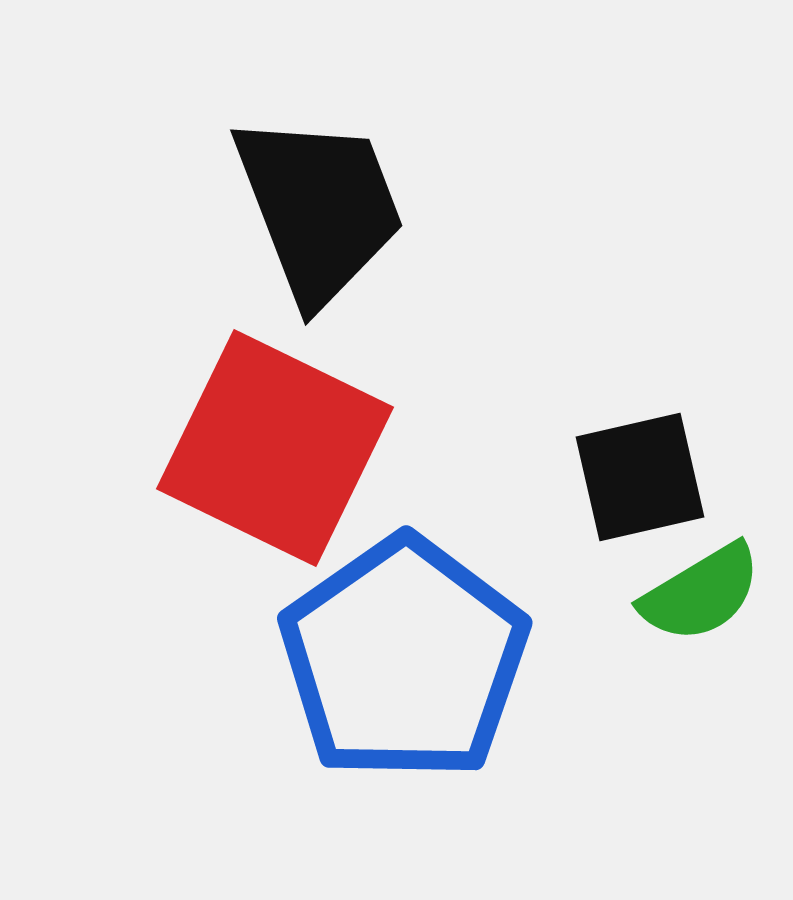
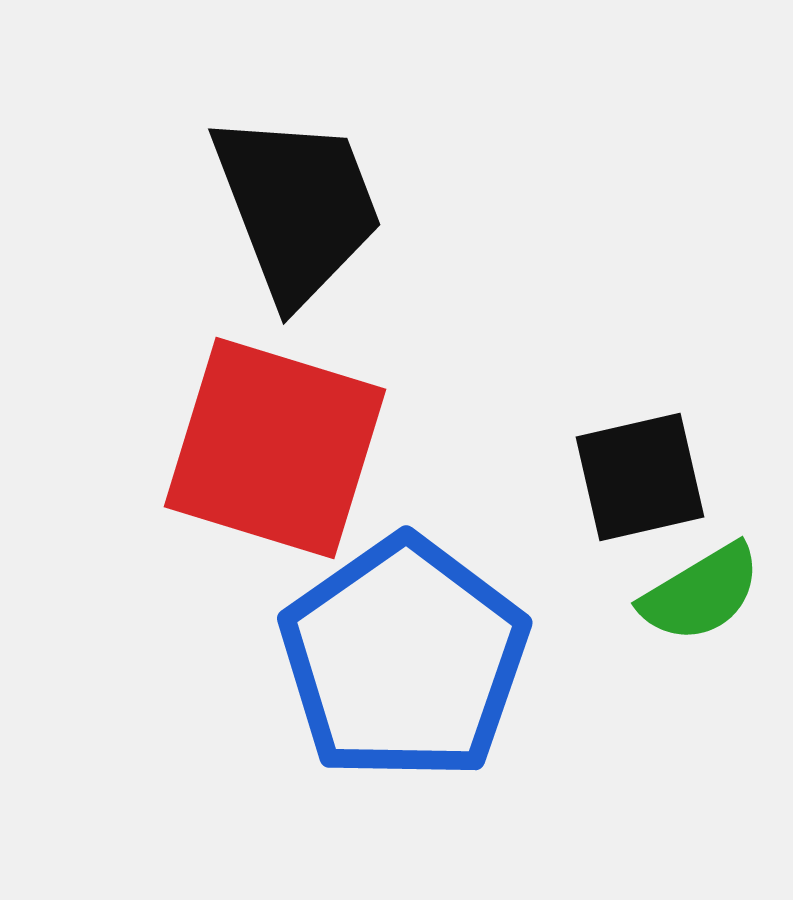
black trapezoid: moved 22 px left, 1 px up
red square: rotated 9 degrees counterclockwise
